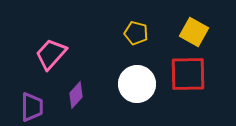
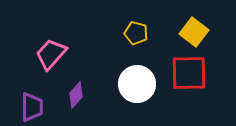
yellow square: rotated 8 degrees clockwise
red square: moved 1 px right, 1 px up
